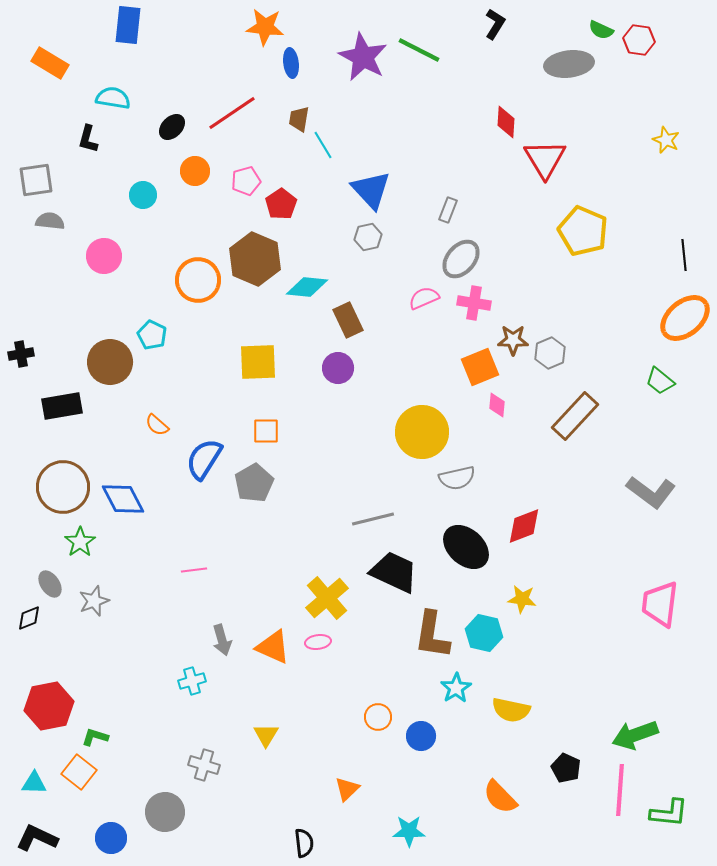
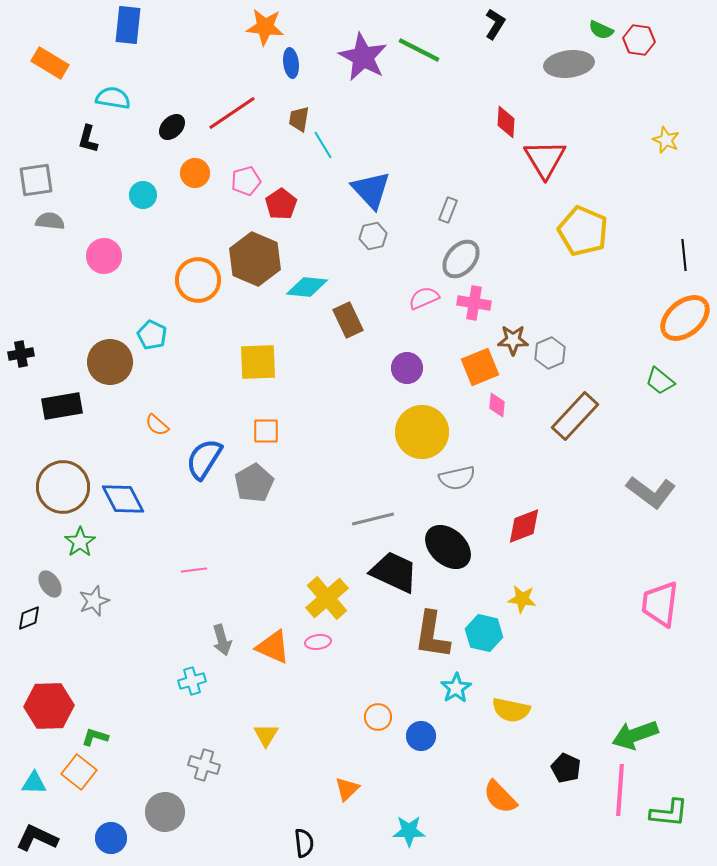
orange circle at (195, 171): moved 2 px down
gray hexagon at (368, 237): moved 5 px right, 1 px up
purple circle at (338, 368): moved 69 px right
black ellipse at (466, 547): moved 18 px left
red hexagon at (49, 706): rotated 9 degrees clockwise
